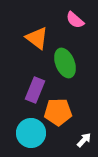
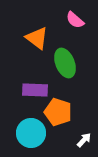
purple rectangle: rotated 70 degrees clockwise
orange pentagon: rotated 20 degrees clockwise
